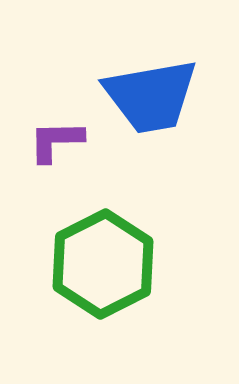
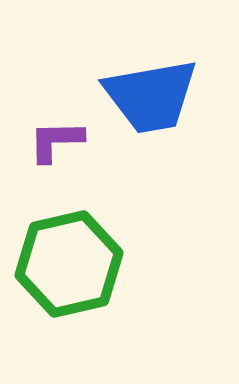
green hexagon: moved 34 px left; rotated 14 degrees clockwise
